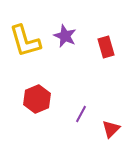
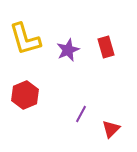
purple star: moved 3 px right, 14 px down; rotated 25 degrees clockwise
yellow L-shape: moved 2 px up
red hexagon: moved 12 px left, 4 px up
